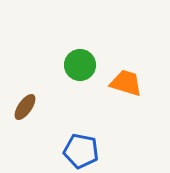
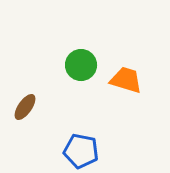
green circle: moved 1 px right
orange trapezoid: moved 3 px up
